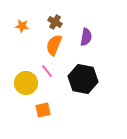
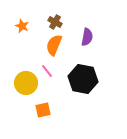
orange star: rotated 16 degrees clockwise
purple semicircle: moved 1 px right
